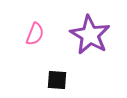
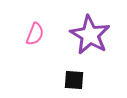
black square: moved 17 px right
